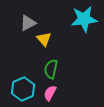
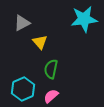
gray triangle: moved 6 px left
yellow triangle: moved 4 px left, 3 px down
pink semicircle: moved 1 px right, 3 px down; rotated 21 degrees clockwise
